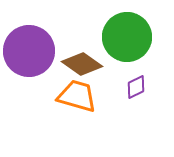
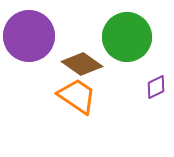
purple circle: moved 15 px up
purple diamond: moved 20 px right
orange trapezoid: rotated 18 degrees clockwise
